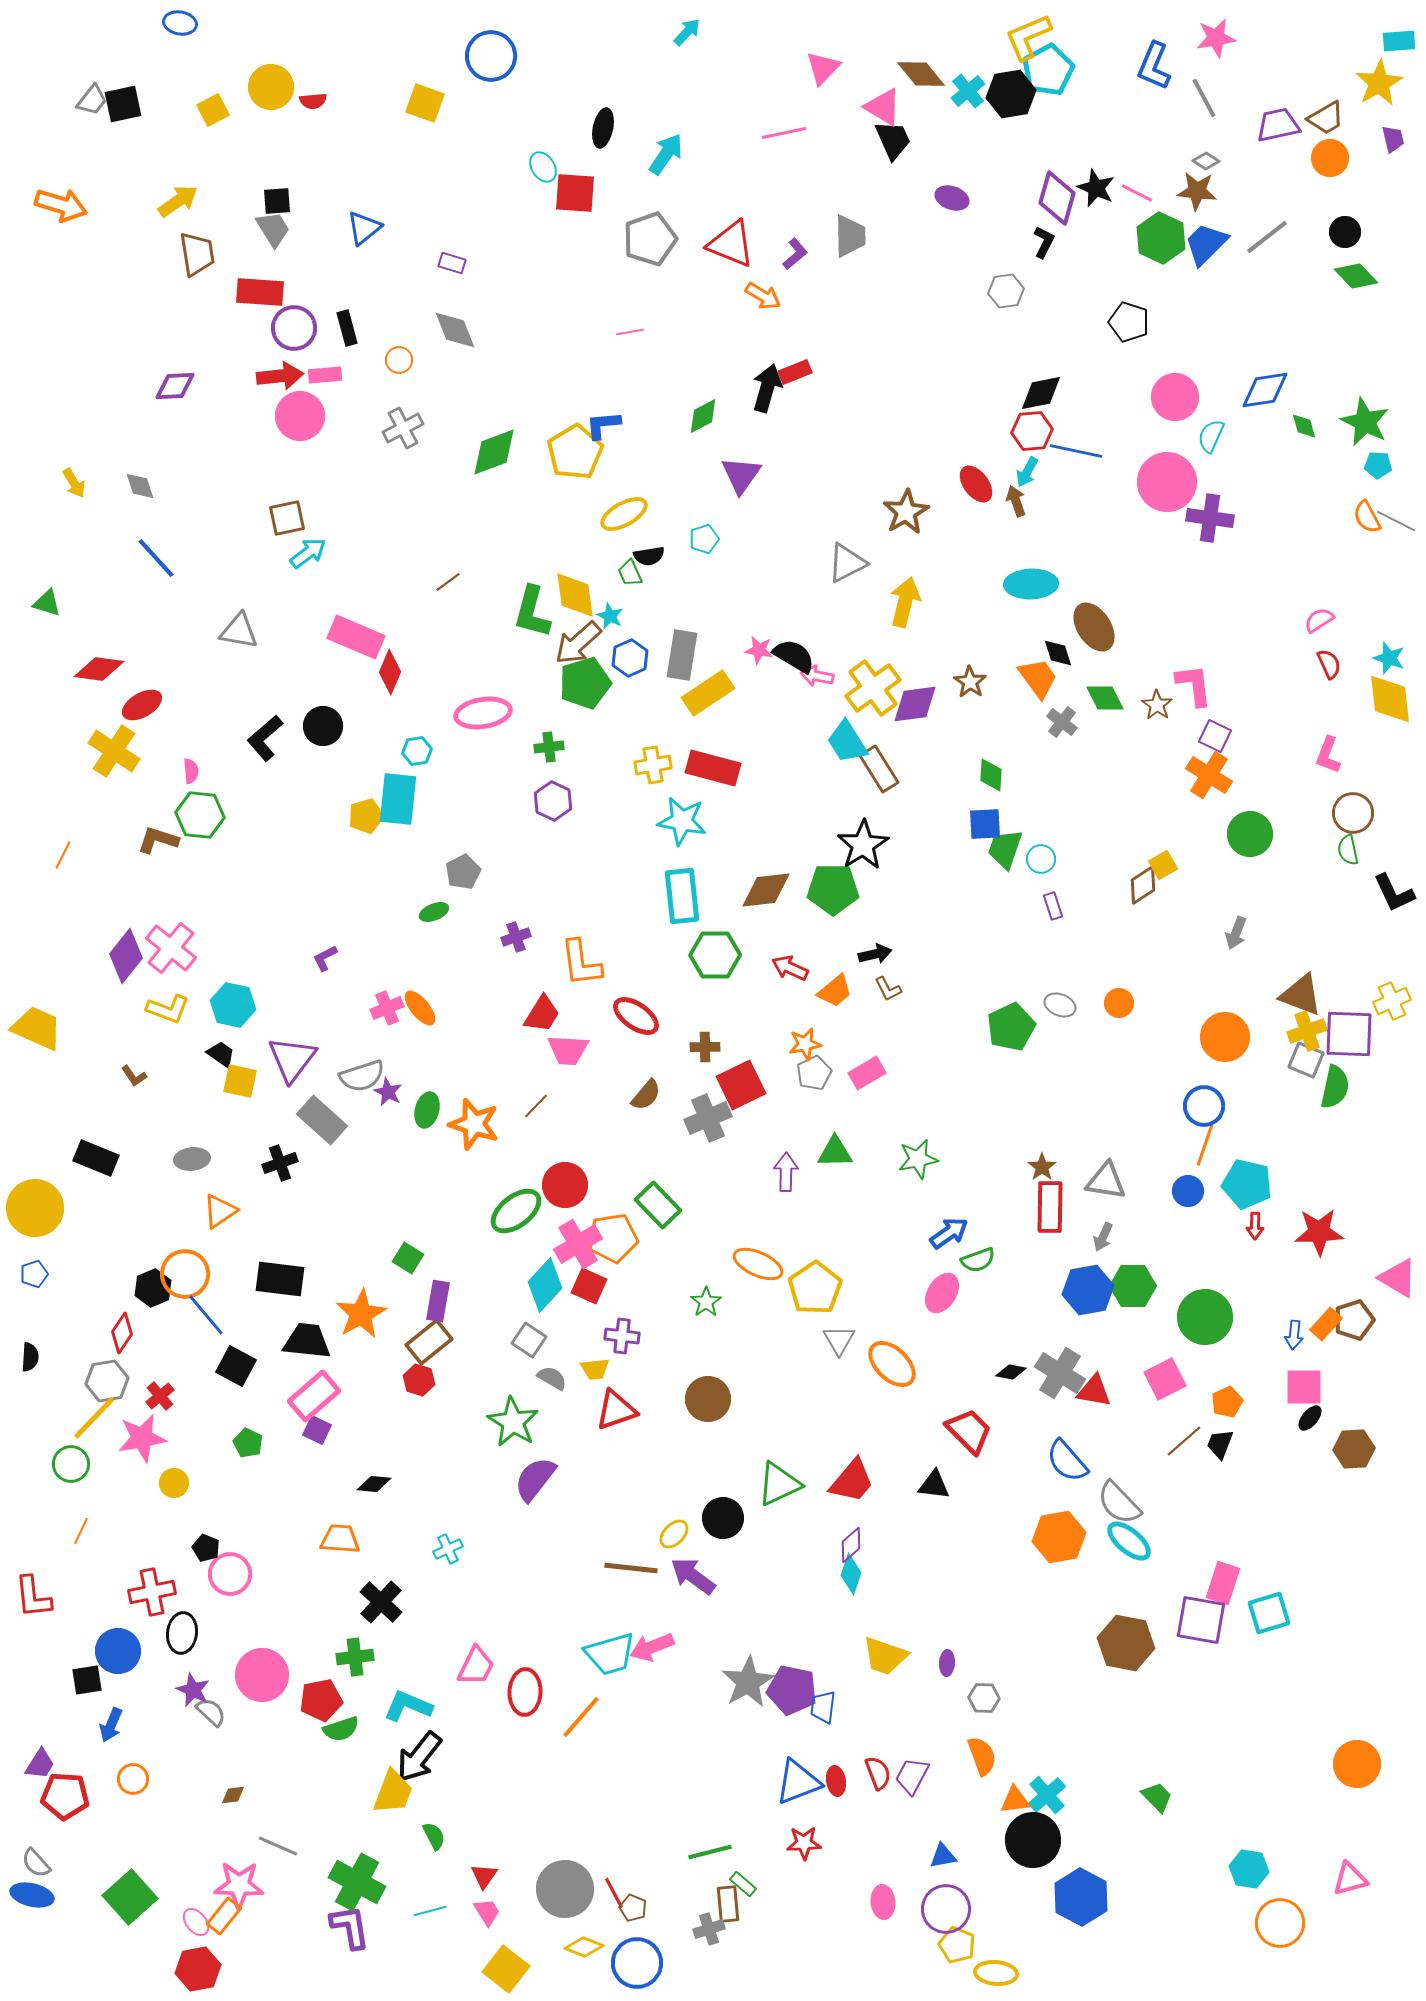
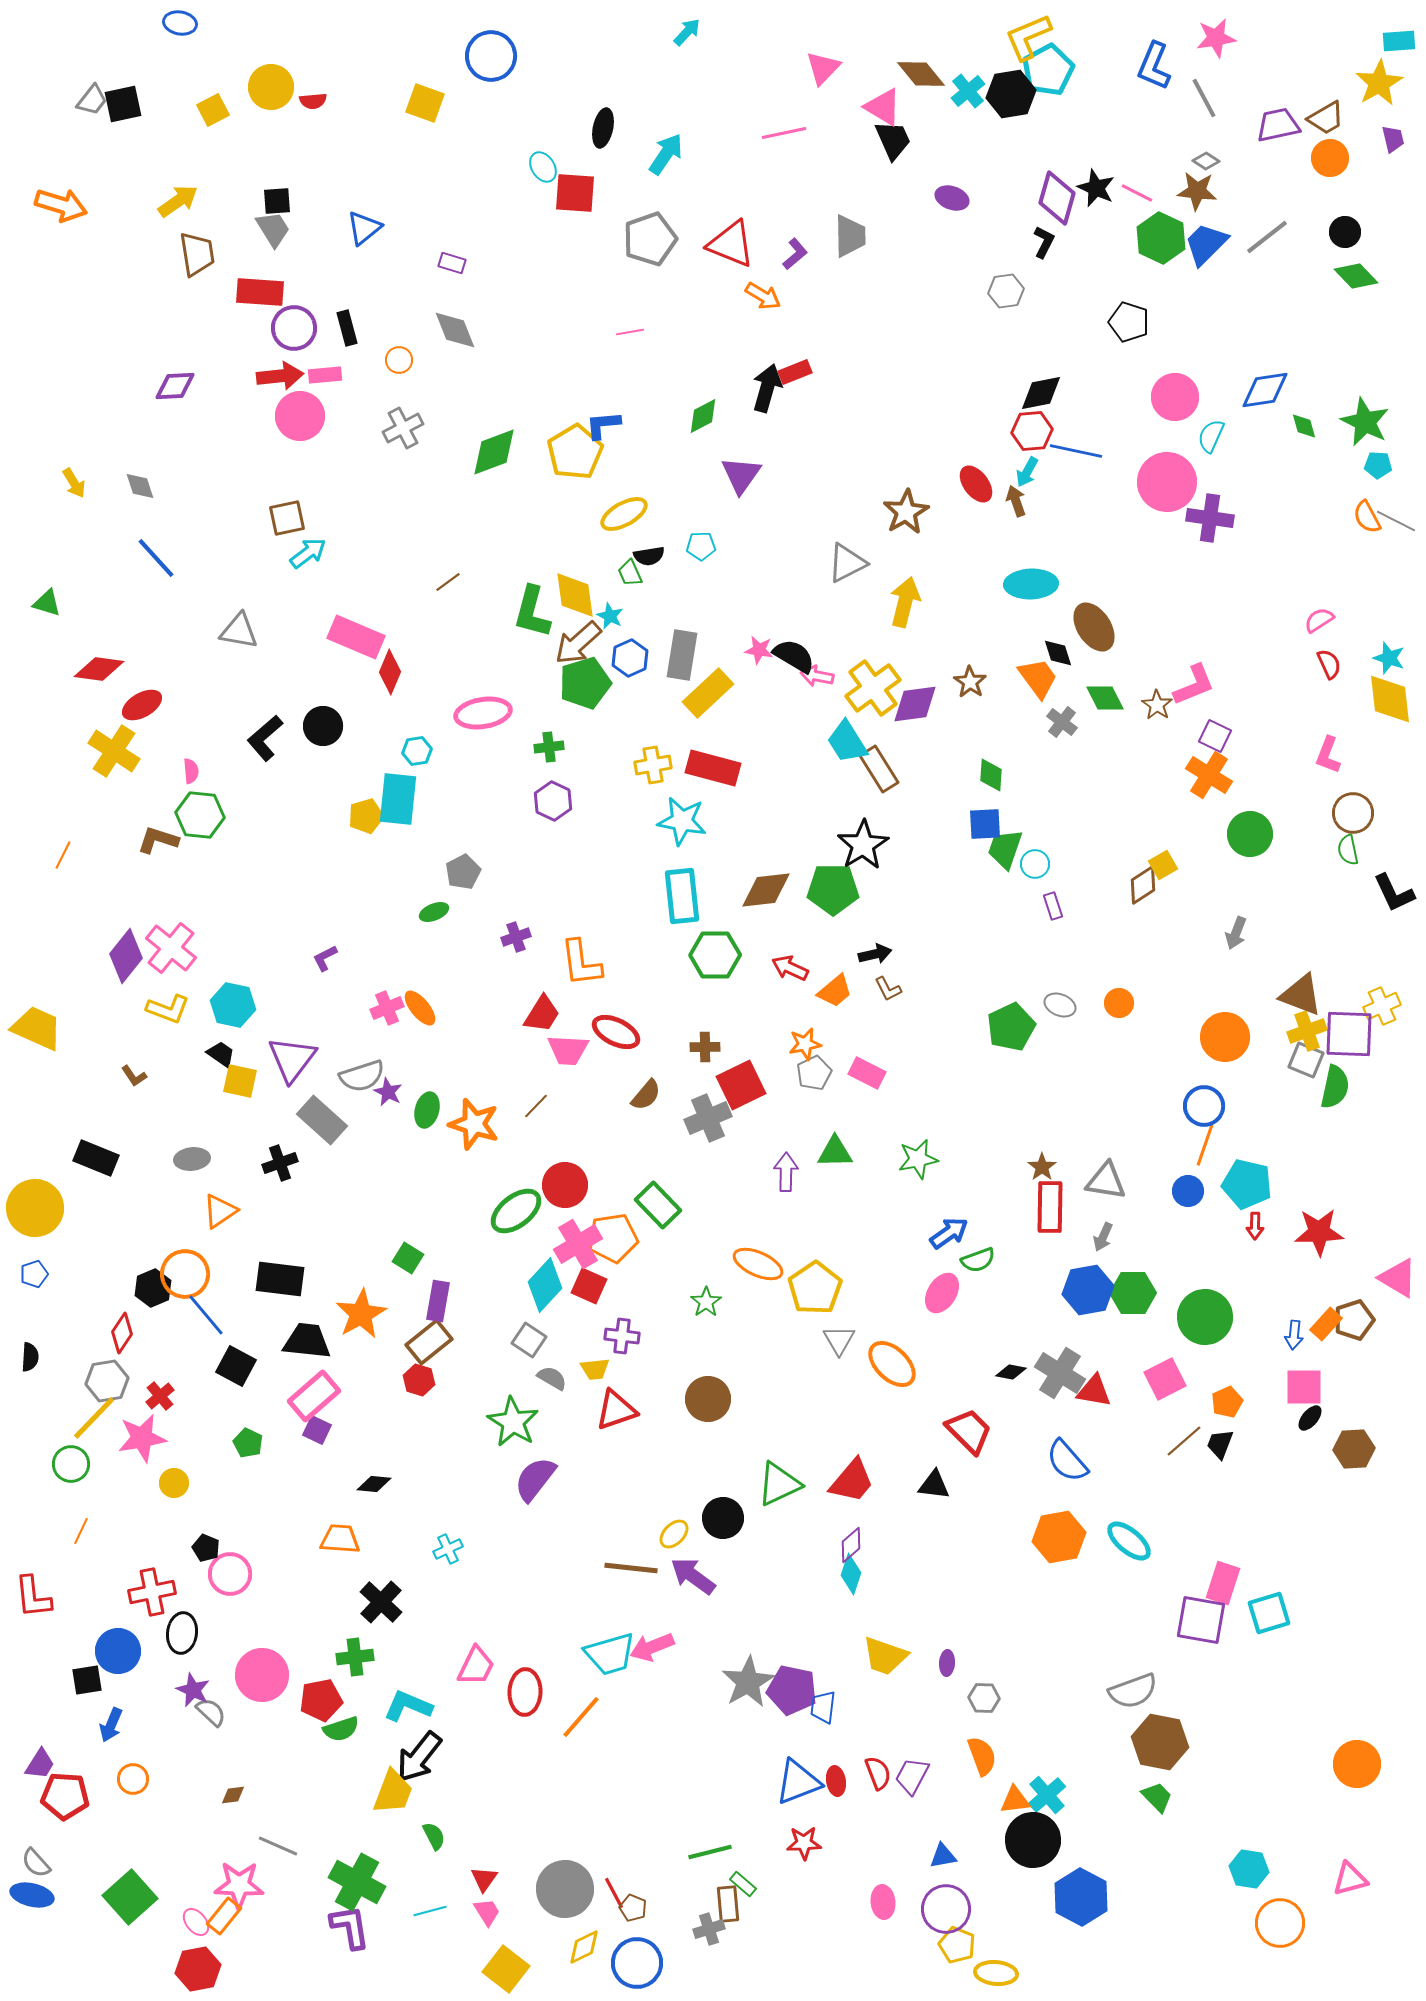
cyan pentagon at (704, 539): moved 3 px left, 7 px down; rotated 16 degrees clockwise
pink L-shape at (1194, 685): rotated 75 degrees clockwise
yellow rectangle at (708, 693): rotated 9 degrees counterclockwise
cyan circle at (1041, 859): moved 6 px left, 5 px down
yellow cross at (1392, 1001): moved 10 px left, 5 px down
red ellipse at (636, 1016): moved 20 px left, 16 px down; rotated 9 degrees counterclockwise
pink rectangle at (867, 1073): rotated 57 degrees clockwise
green hexagon at (1133, 1286): moved 7 px down
gray semicircle at (1119, 1503): moved 14 px right, 188 px down; rotated 66 degrees counterclockwise
brown hexagon at (1126, 1643): moved 34 px right, 99 px down
red triangle at (484, 1876): moved 3 px down
yellow diamond at (584, 1947): rotated 48 degrees counterclockwise
